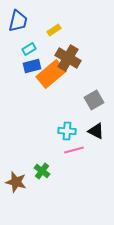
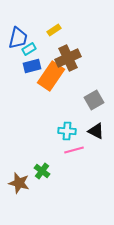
blue trapezoid: moved 17 px down
brown cross: rotated 35 degrees clockwise
orange rectangle: moved 2 px down; rotated 16 degrees counterclockwise
brown star: moved 3 px right, 1 px down
